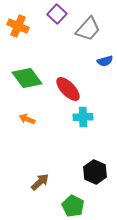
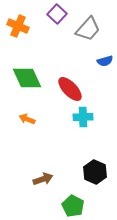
green diamond: rotated 12 degrees clockwise
red ellipse: moved 2 px right
brown arrow: moved 3 px right, 3 px up; rotated 24 degrees clockwise
